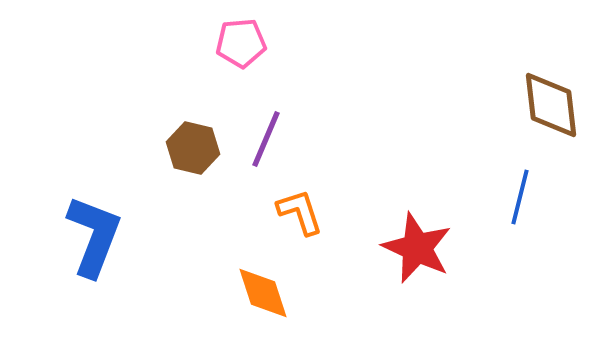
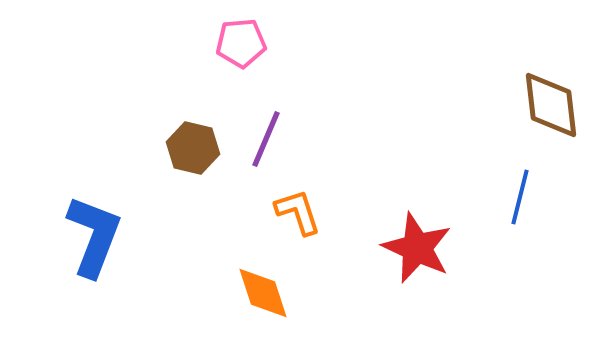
orange L-shape: moved 2 px left
